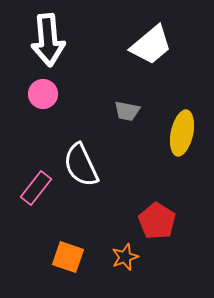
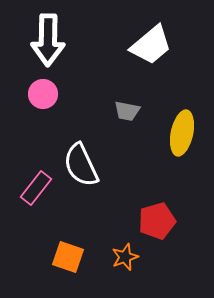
white arrow: rotated 6 degrees clockwise
red pentagon: rotated 24 degrees clockwise
